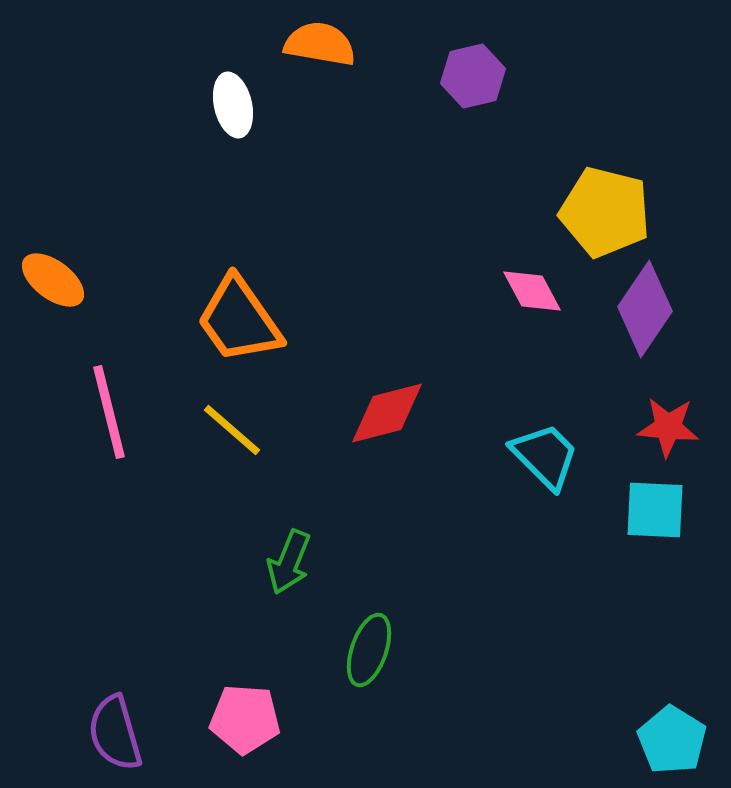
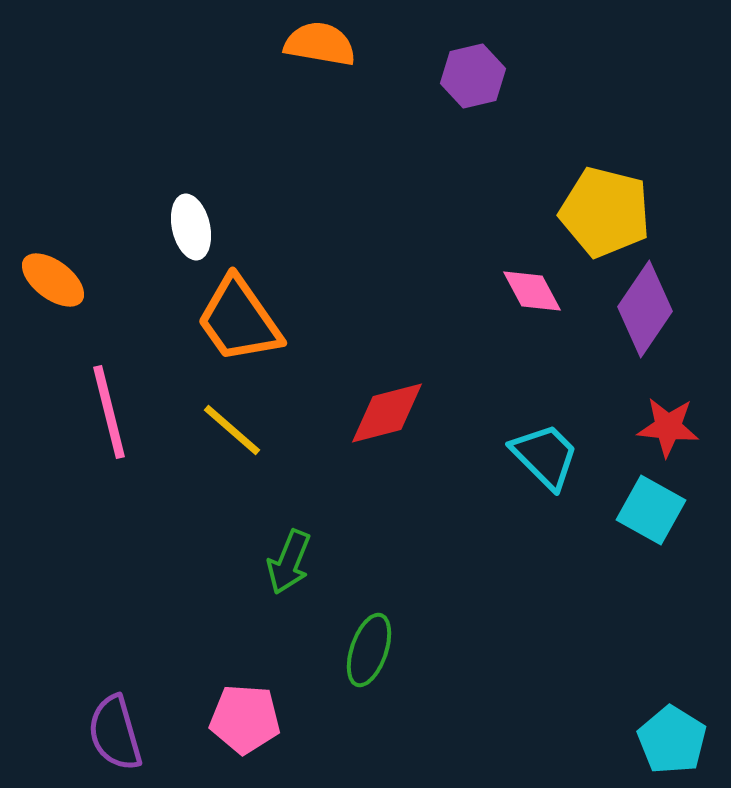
white ellipse: moved 42 px left, 122 px down
cyan square: moved 4 px left; rotated 26 degrees clockwise
